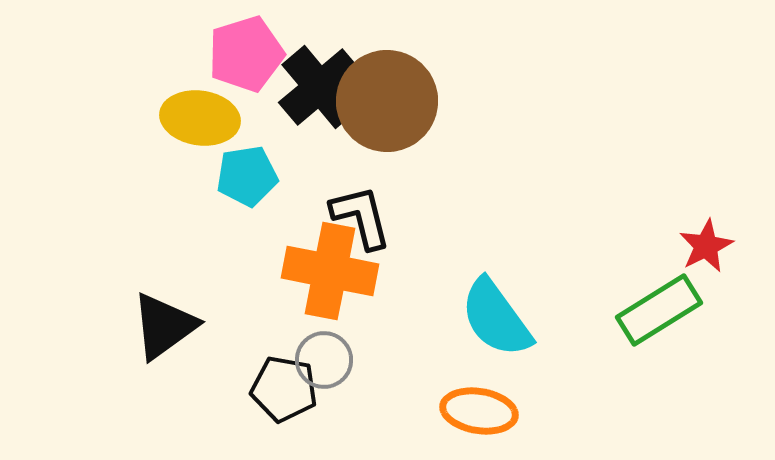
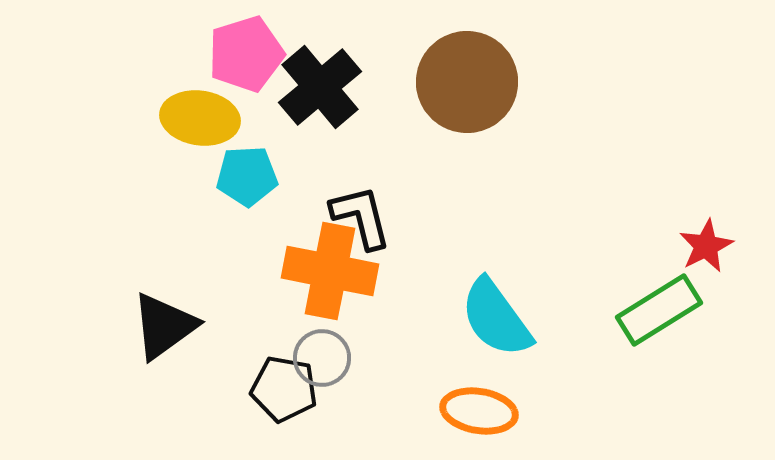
brown circle: moved 80 px right, 19 px up
cyan pentagon: rotated 6 degrees clockwise
gray circle: moved 2 px left, 2 px up
